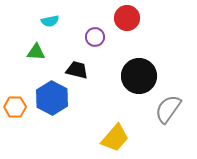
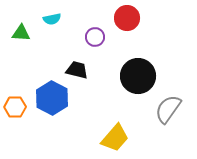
cyan semicircle: moved 2 px right, 2 px up
green triangle: moved 15 px left, 19 px up
black circle: moved 1 px left
